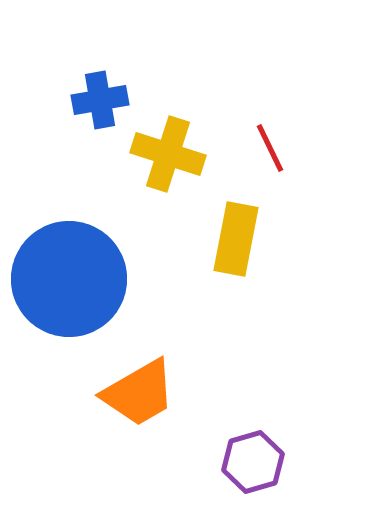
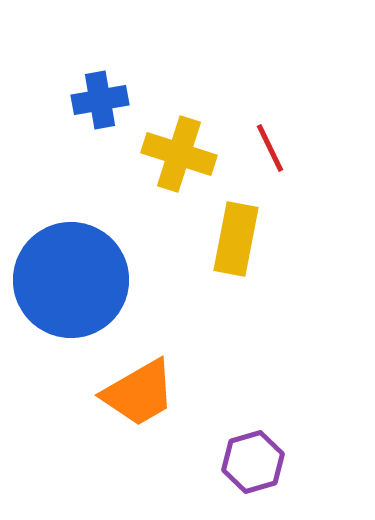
yellow cross: moved 11 px right
blue circle: moved 2 px right, 1 px down
